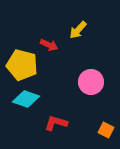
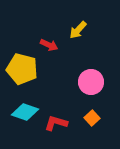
yellow pentagon: moved 4 px down
cyan diamond: moved 1 px left, 13 px down
orange square: moved 14 px left, 12 px up; rotated 21 degrees clockwise
